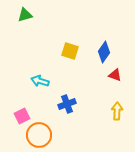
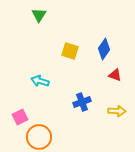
green triangle: moved 14 px right; rotated 42 degrees counterclockwise
blue diamond: moved 3 px up
blue cross: moved 15 px right, 2 px up
yellow arrow: rotated 90 degrees clockwise
pink square: moved 2 px left, 1 px down
orange circle: moved 2 px down
